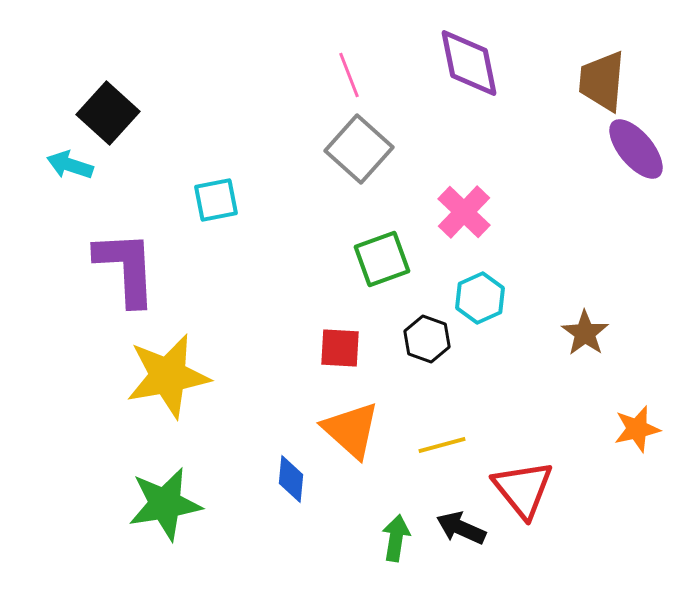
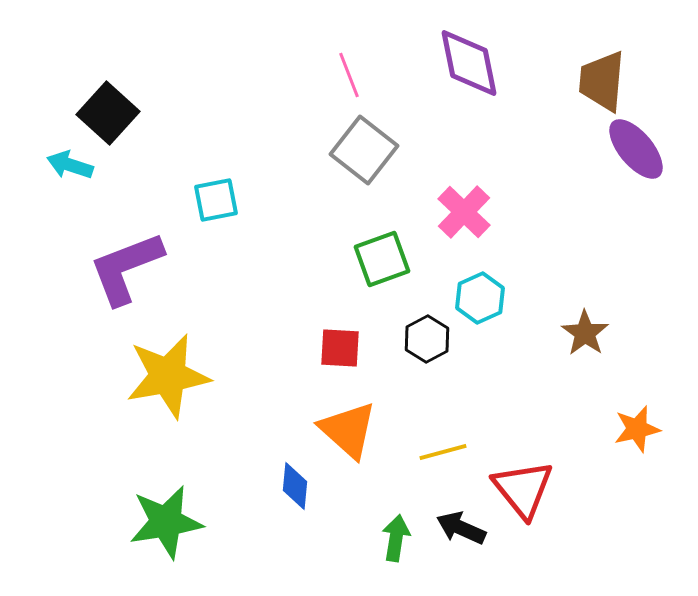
gray square: moved 5 px right, 1 px down; rotated 4 degrees counterclockwise
purple L-shape: rotated 108 degrees counterclockwise
black hexagon: rotated 12 degrees clockwise
orange triangle: moved 3 px left
yellow line: moved 1 px right, 7 px down
blue diamond: moved 4 px right, 7 px down
green star: moved 1 px right, 18 px down
